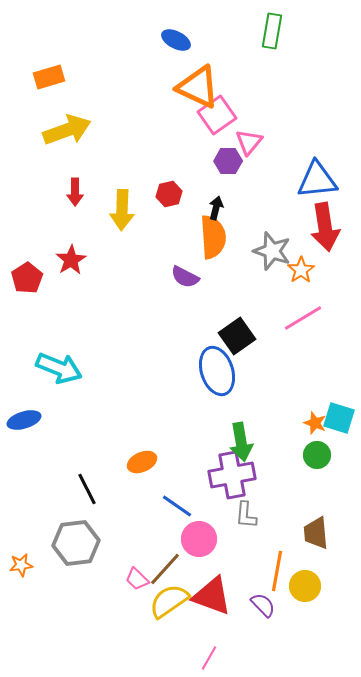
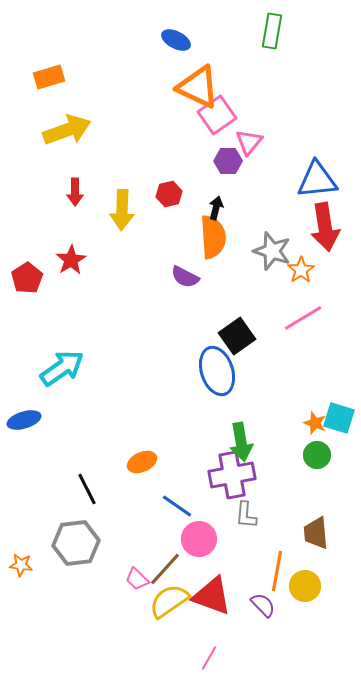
cyan arrow at (59, 368): moved 3 px right; rotated 57 degrees counterclockwise
orange star at (21, 565): rotated 15 degrees clockwise
